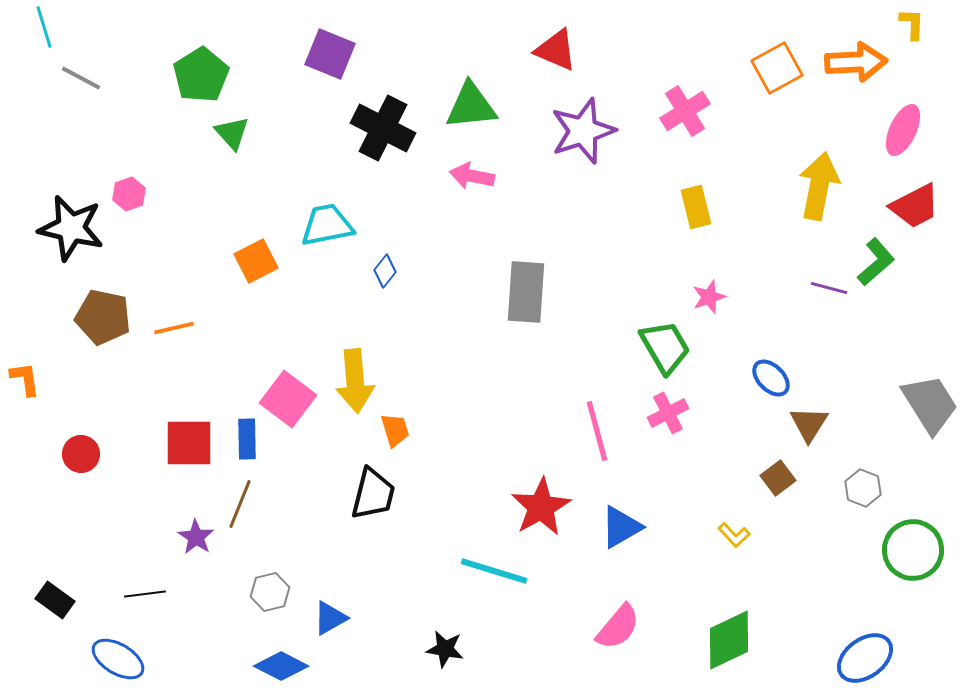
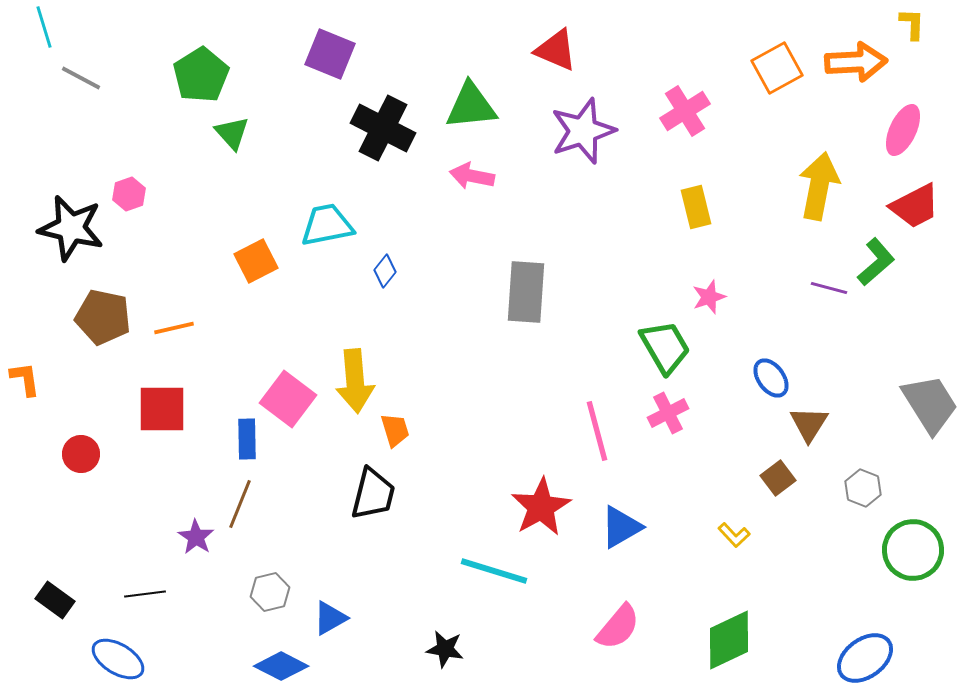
blue ellipse at (771, 378): rotated 9 degrees clockwise
red square at (189, 443): moved 27 px left, 34 px up
